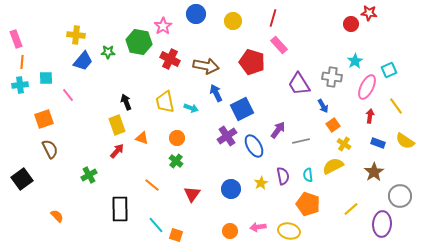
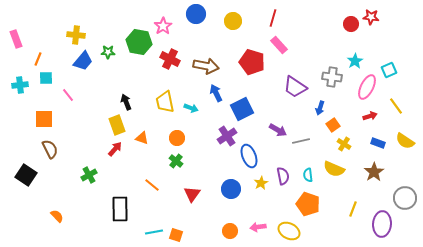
red star at (369, 13): moved 2 px right, 4 px down
orange line at (22, 62): moved 16 px right, 3 px up; rotated 16 degrees clockwise
purple trapezoid at (299, 84): moved 4 px left, 3 px down; rotated 25 degrees counterclockwise
blue arrow at (323, 106): moved 3 px left, 2 px down; rotated 48 degrees clockwise
red arrow at (370, 116): rotated 64 degrees clockwise
orange square at (44, 119): rotated 18 degrees clockwise
purple arrow at (278, 130): rotated 84 degrees clockwise
blue ellipse at (254, 146): moved 5 px left, 10 px down; rotated 10 degrees clockwise
red arrow at (117, 151): moved 2 px left, 2 px up
yellow semicircle at (333, 166): moved 1 px right, 3 px down; rotated 130 degrees counterclockwise
black square at (22, 179): moved 4 px right, 4 px up; rotated 20 degrees counterclockwise
gray circle at (400, 196): moved 5 px right, 2 px down
yellow line at (351, 209): moved 2 px right; rotated 28 degrees counterclockwise
cyan line at (156, 225): moved 2 px left, 7 px down; rotated 60 degrees counterclockwise
yellow ellipse at (289, 231): rotated 15 degrees clockwise
